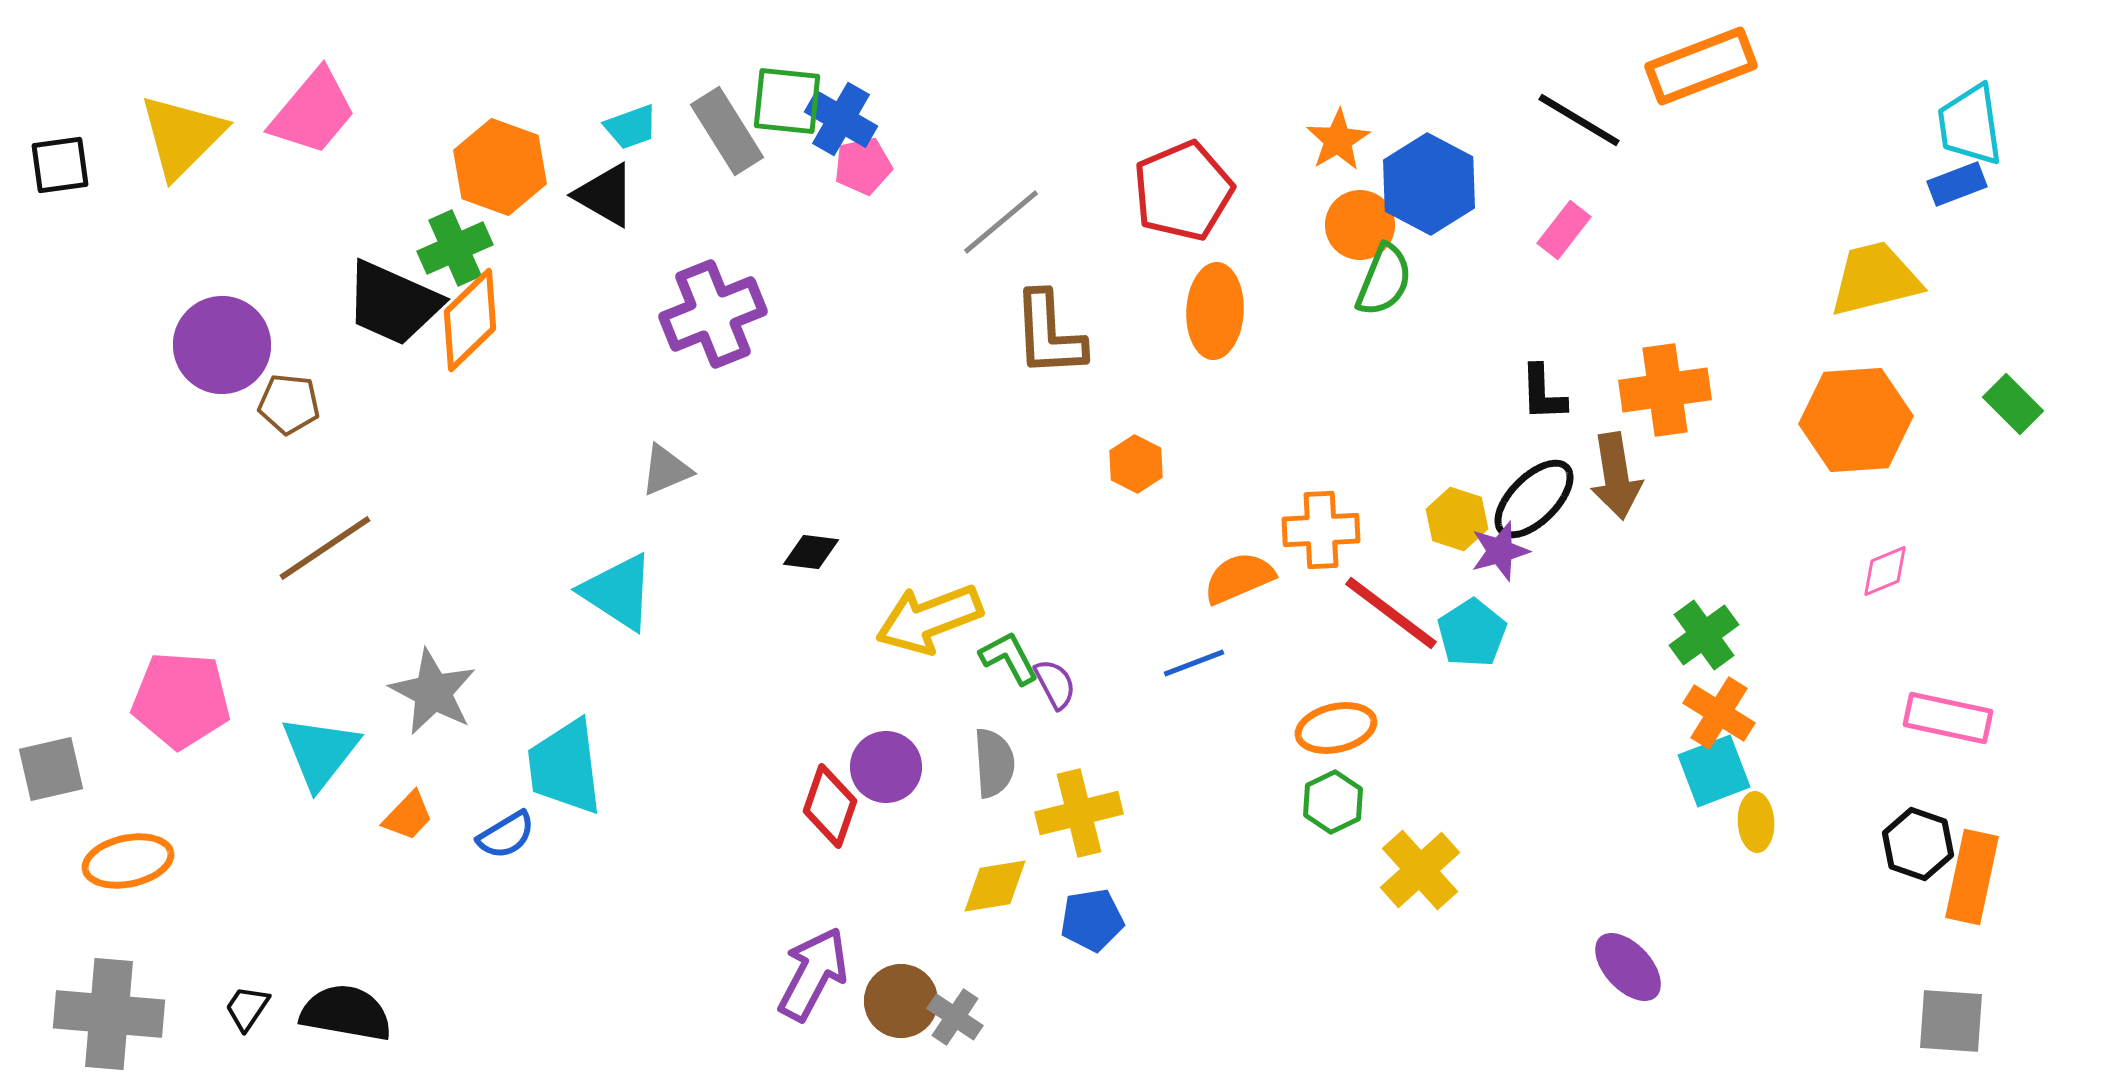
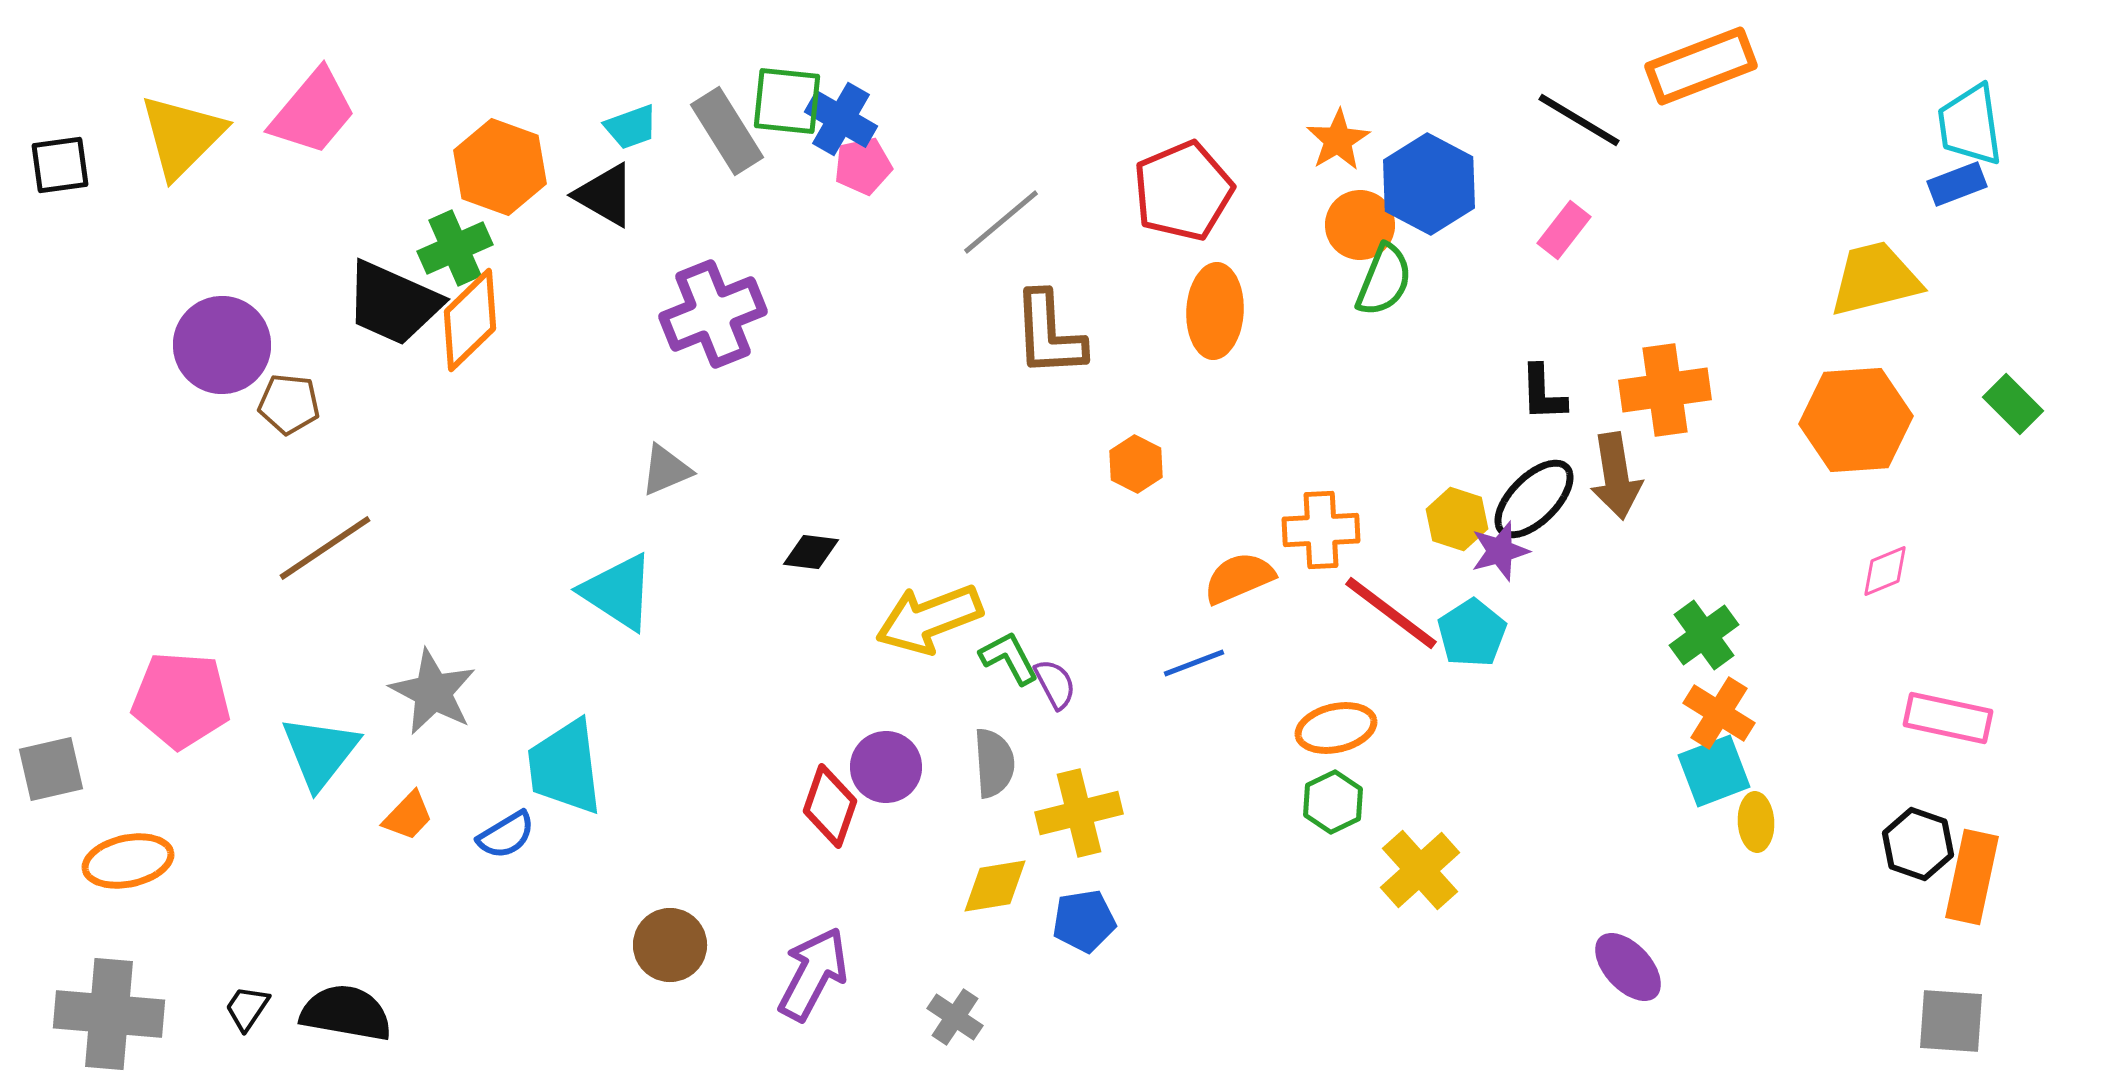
blue pentagon at (1092, 920): moved 8 px left, 1 px down
brown circle at (901, 1001): moved 231 px left, 56 px up
